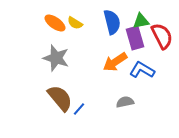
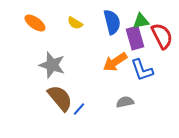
orange ellipse: moved 20 px left
gray star: moved 4 px left, 7 px down
blue L-shape: rotated 140 degrees counterclockwise
